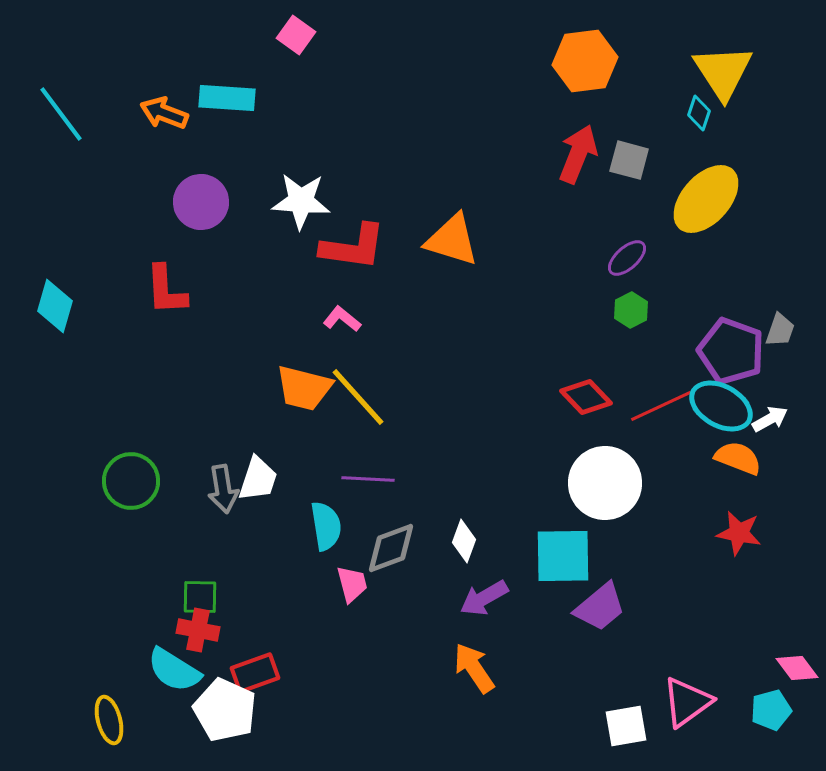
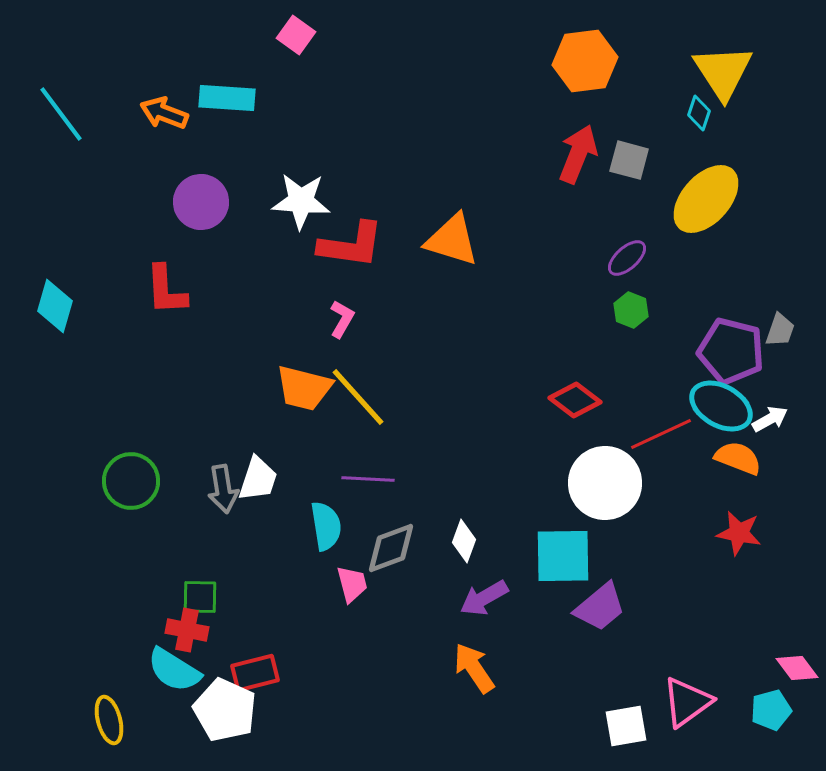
red L-shape at (353, 247): moved 2 px left, 2 px up
green hexagon at (631, 310): rotated 12 degrees counterclockwise
pink L-shape at (342, 319): rotated 81 degrees clockwise
purple pentagon at (731, 351): rotated 6 degrees counterclockwise
red diamond at (586, 397): moved 11 px left, 3 px down; rotated 9 degrees counterclockwise
red line at (661, 406): moved 28 px down
red cross at (198, 630): moved 11 px left
red rectangle at (255, 673): rotated 6 degrees clockwise
